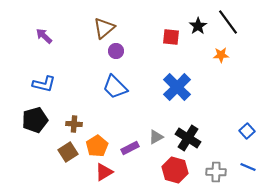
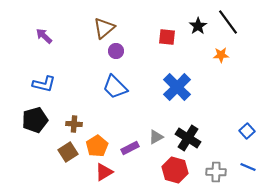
red square: moved 4 px left
